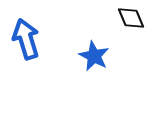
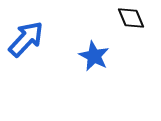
blue arrow: rotated 60 degrees clockwise
